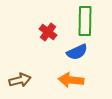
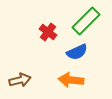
green rectangle: moved 1 px right; rotated 44 degrees clockwise
